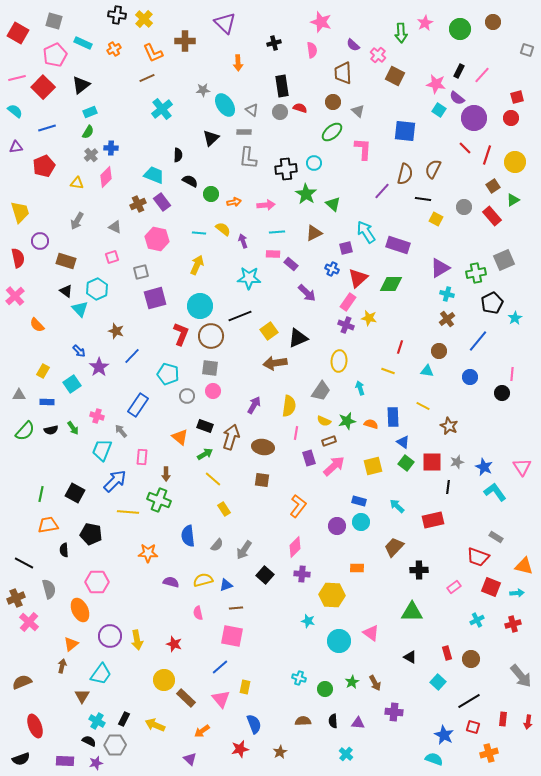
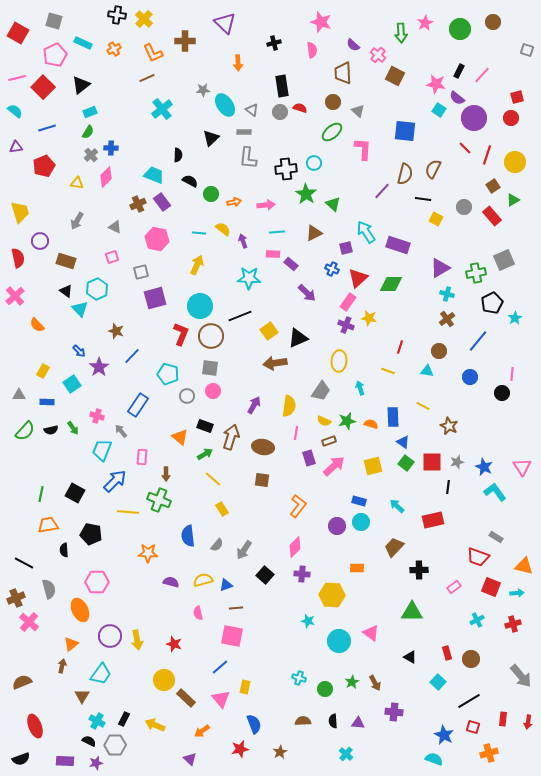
yellow rectangle at (224, 509): moved 2 px left
